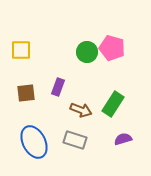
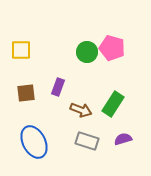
gray rectangle: moved 12 px right, 1 px down
